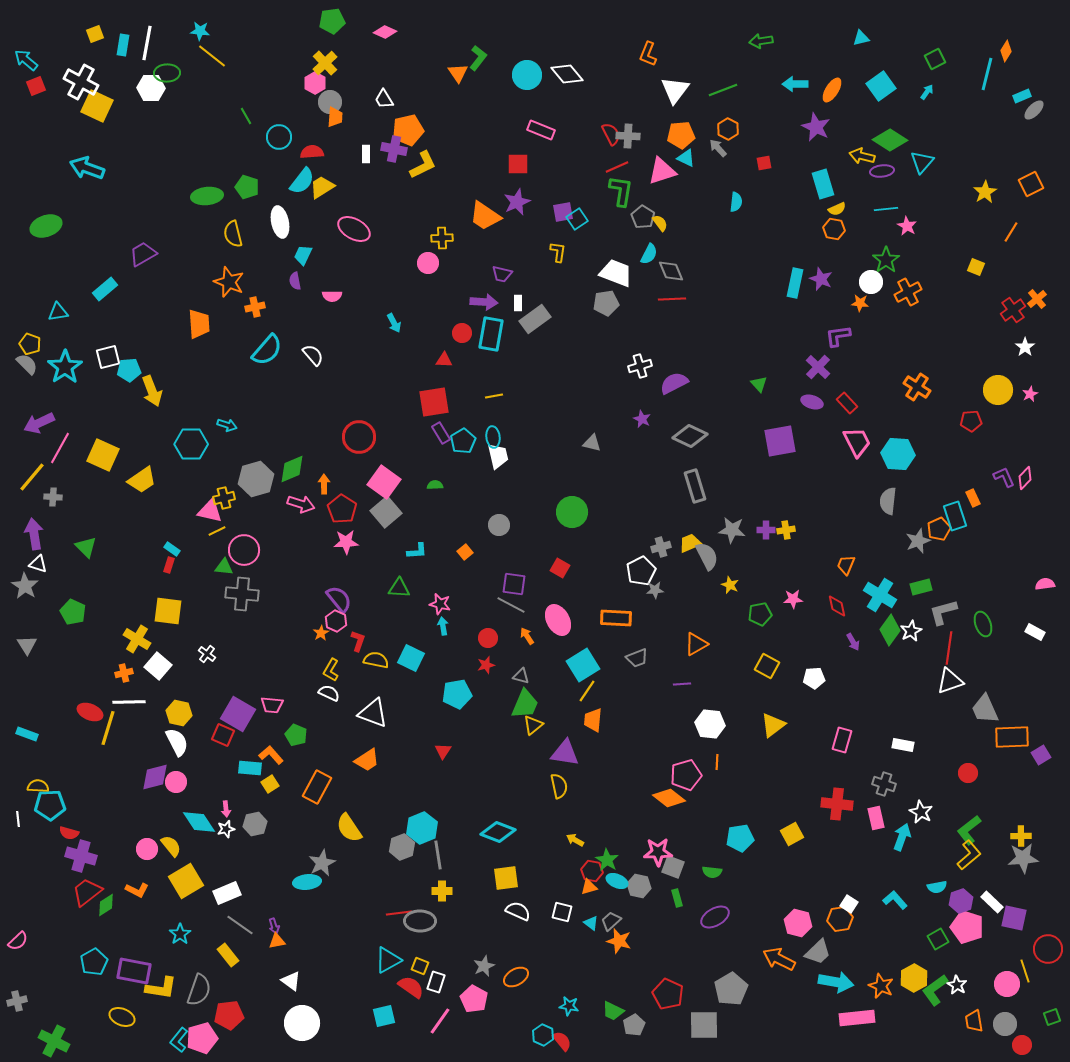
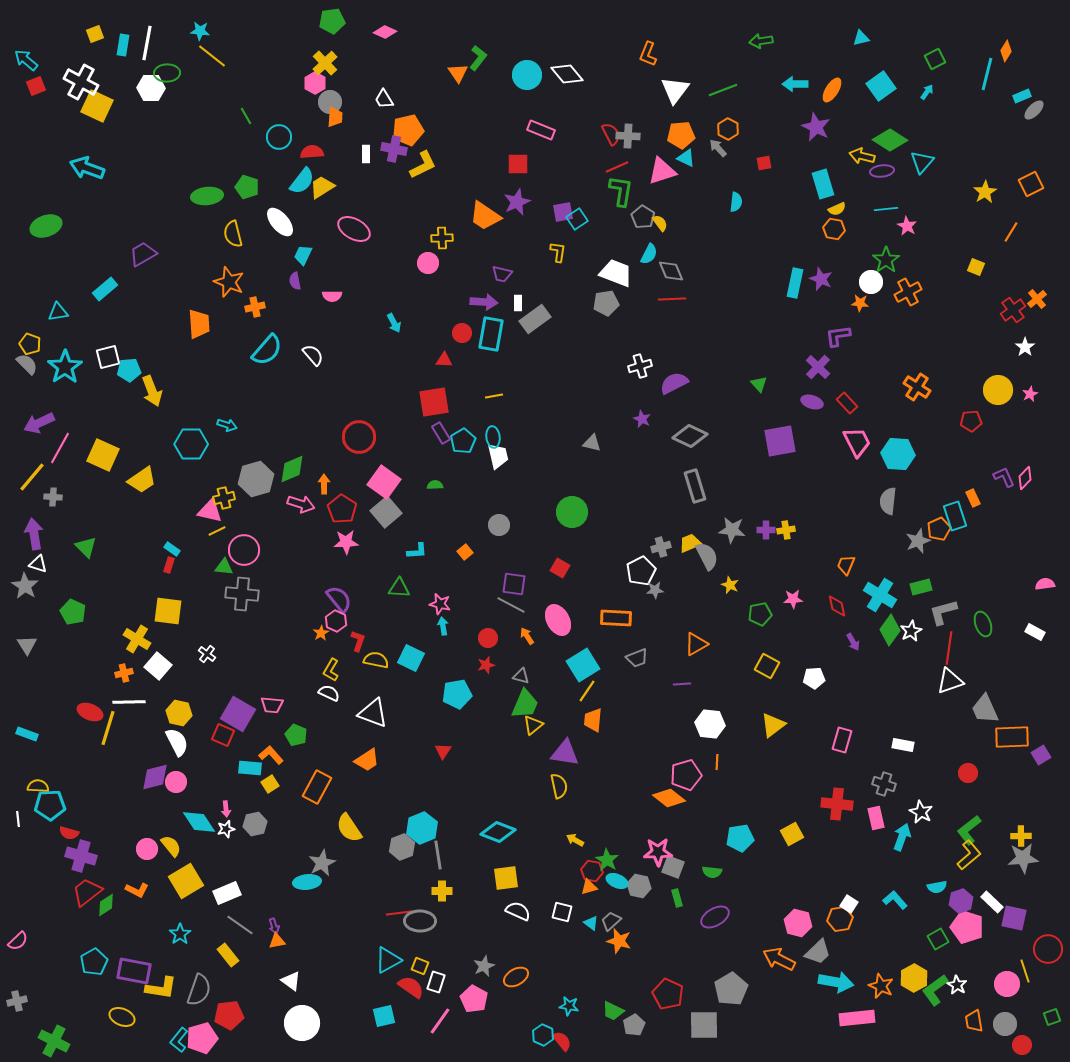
white ellipse at (280, 222): rotated 28 degrees counterclockwise
